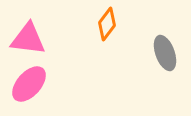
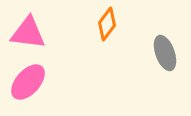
pink triangle: moved 6 px up
pink ellipse: moved 1 px left, 2 px up
